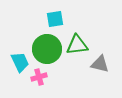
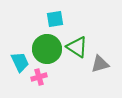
green triangle: moved 2 px down; rotated 40 degrees clockwise
gray triangle: rotated 30 degrees counterclockwise
